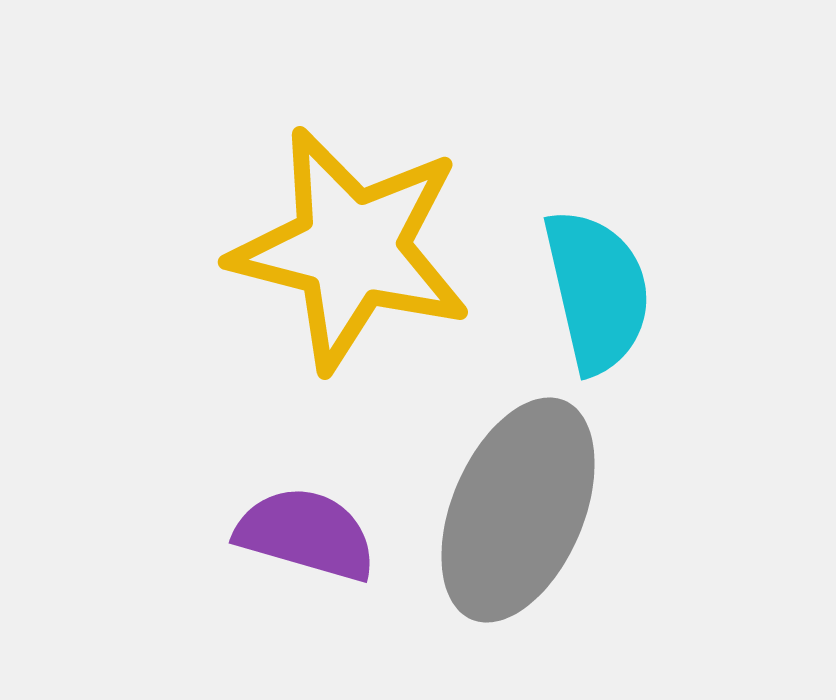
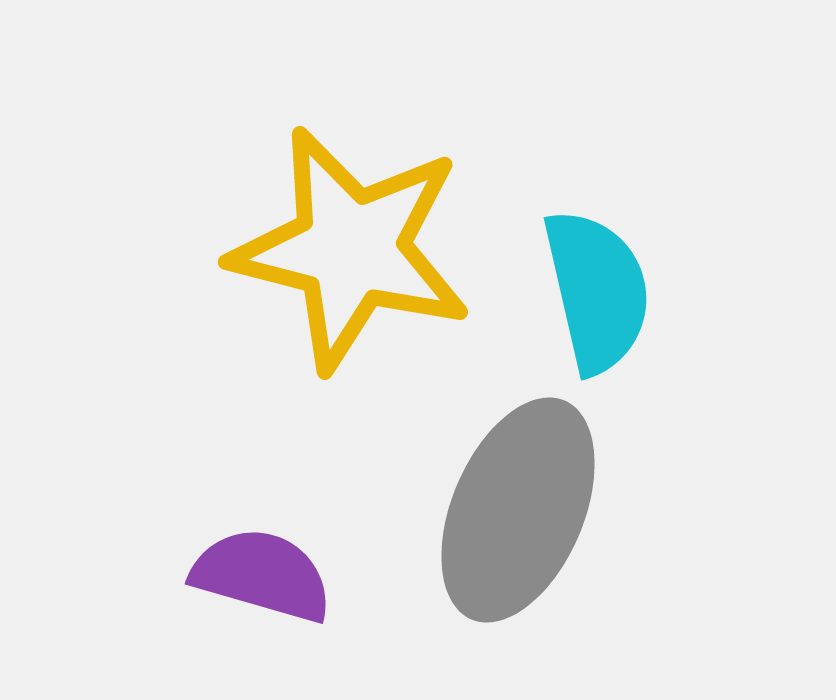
purple semicircle: moved 44 px left, 41 px down
